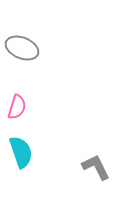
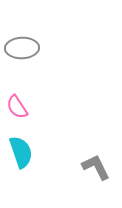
gray ellipse: rotated 24 degrees counterclockwise
pink semicircle: rotated 130 degrees clockwise
